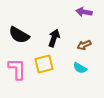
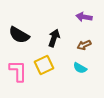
purple arrow: moved 5 px down
yellow square: moved 1 px down; rotated 12 degrees counterclockwise
pink L-shape: moved 1 px right, 2 px down
